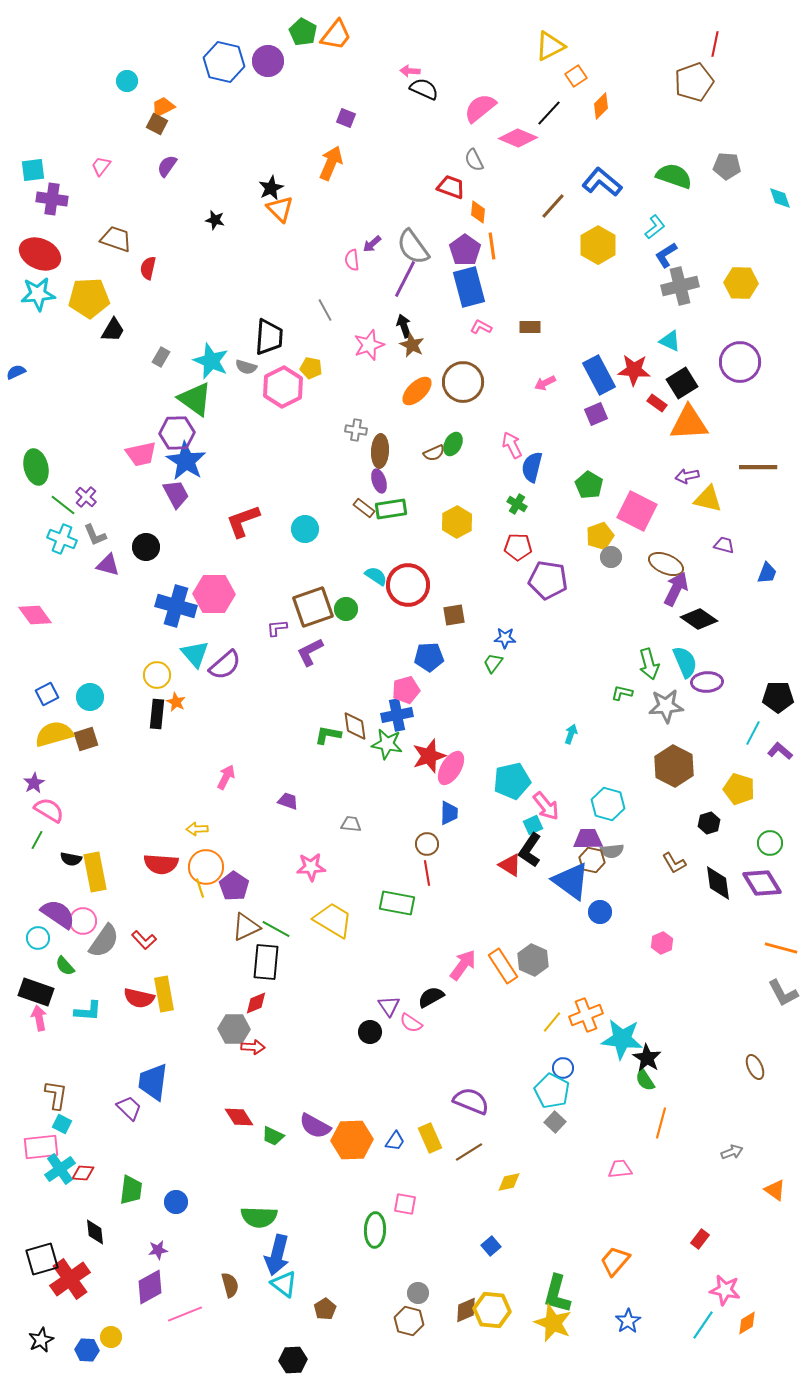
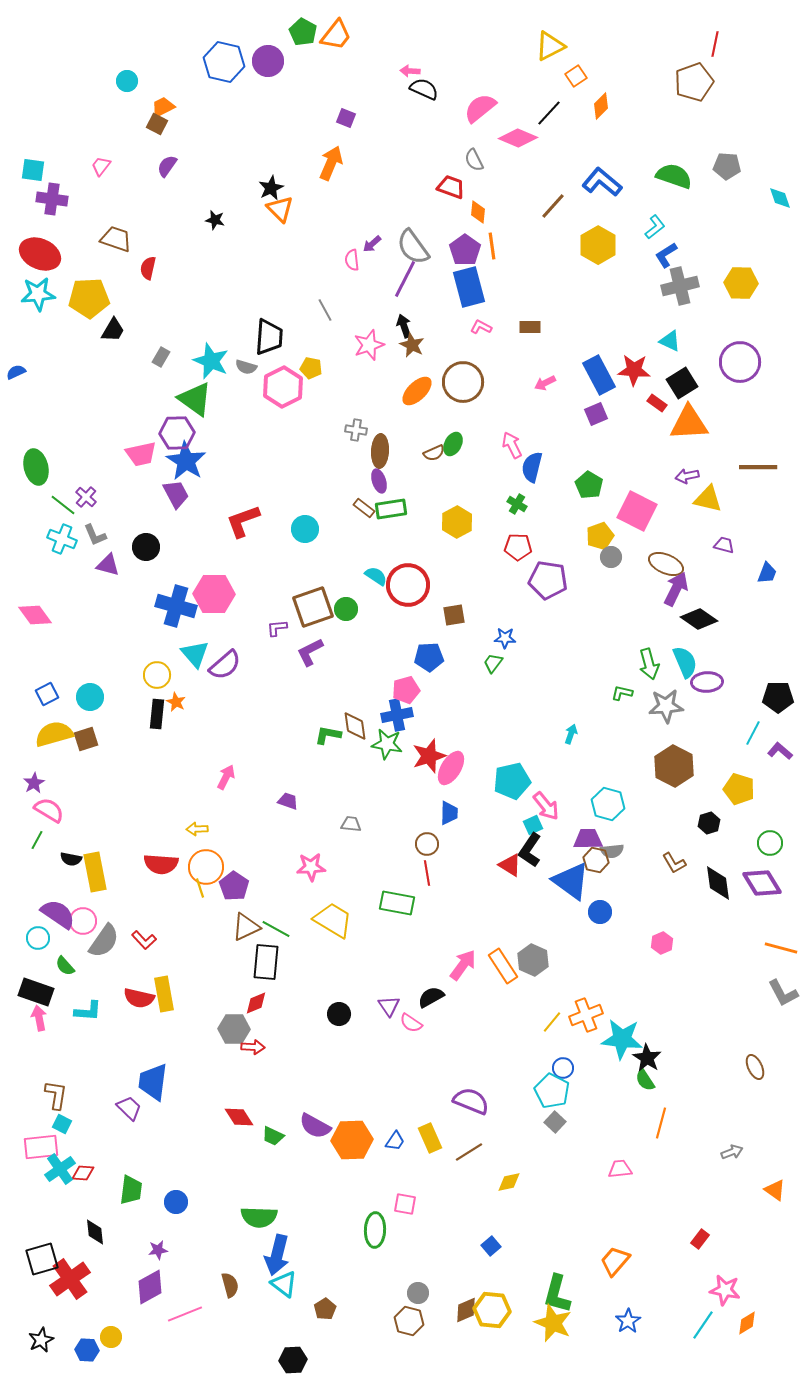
cyan square at (33, 170): rotated 15 degrees clockwise
brown hexagon at (592, 860): moved 4 px right
black circle at (370, 1032): moved 31 px left, 18 px up
